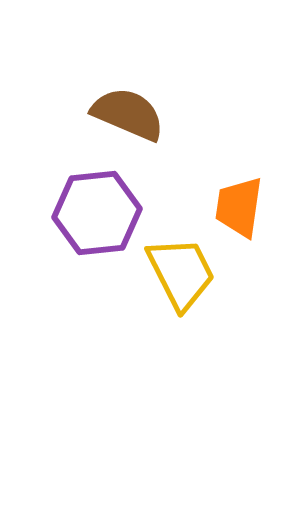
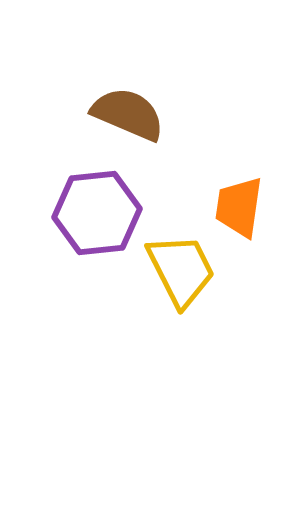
yellow trapezoid: moved 3 px up
